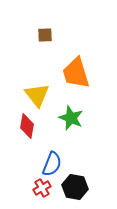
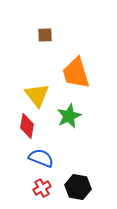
green star: moved 2 px left, 2 px up; rotated 25 degrees clockwise
blue semicircle: moved 11 px left, 6 px up; rotated 90 degrees counterclockwise
black hexagon: moved 3 px right
